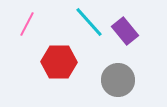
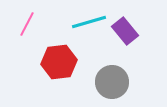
cyan line: rotated 64 degrees counterclockwise
red hexagon: rotated 8 degrees counterclockwise
gray circle: moved 6 px left, 2 px down
